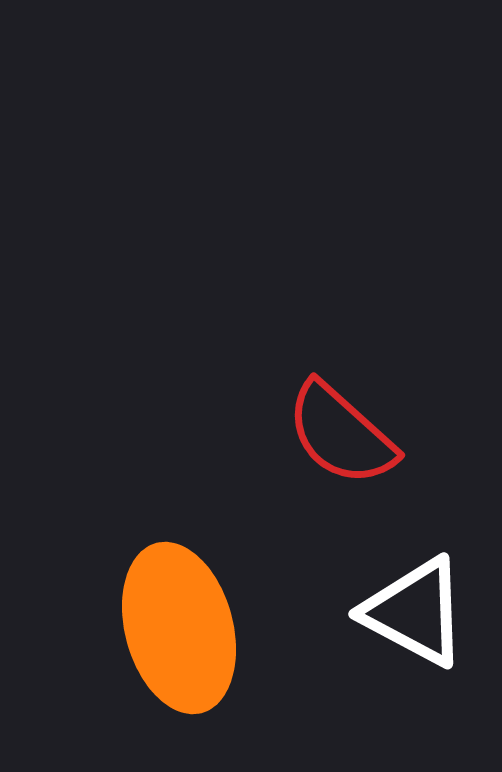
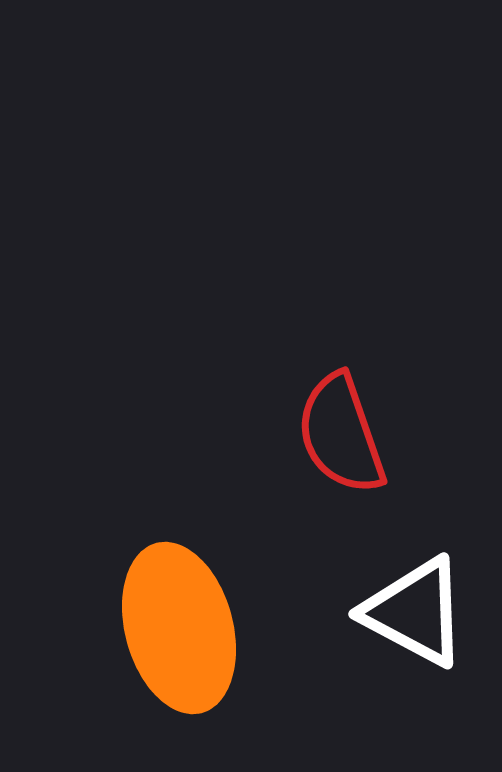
red semicircle: rotated 29 degrees clockwise
